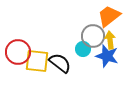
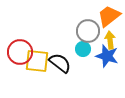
gray circle: moved 5 px left, 5 px up
red circle: moved 2 px right
